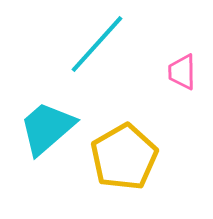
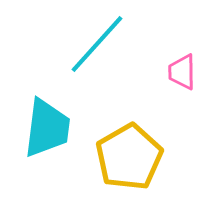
cyan trapezoid: rotated 138 degrees clockwise
yellow pentagon: moved 5 px right
